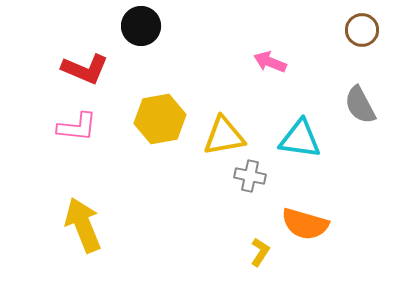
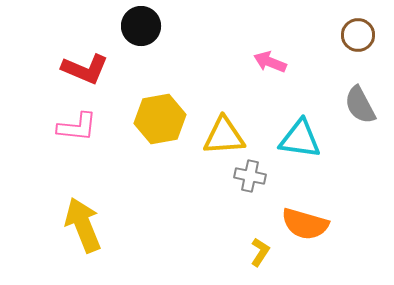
brown circle: moved 4 px left, 5 px down
yellow triangle: rotated 6 degrees clockwise
